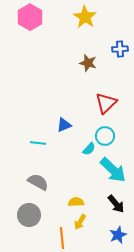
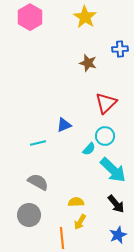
cyan line: rotated 21 degrees counterclockwise
